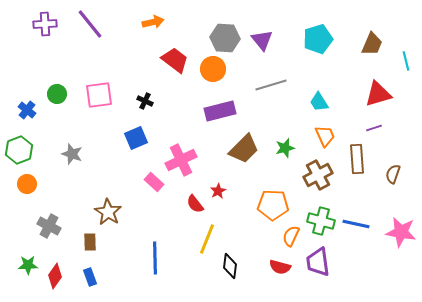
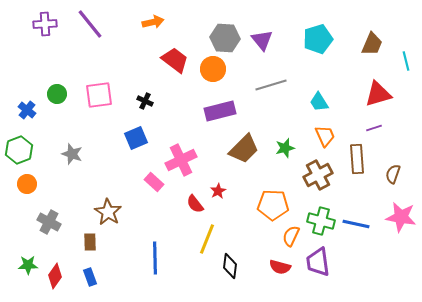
gray cross at (49, 226): moved 4 px up
pink star at (401, 232): moved 15 px up
